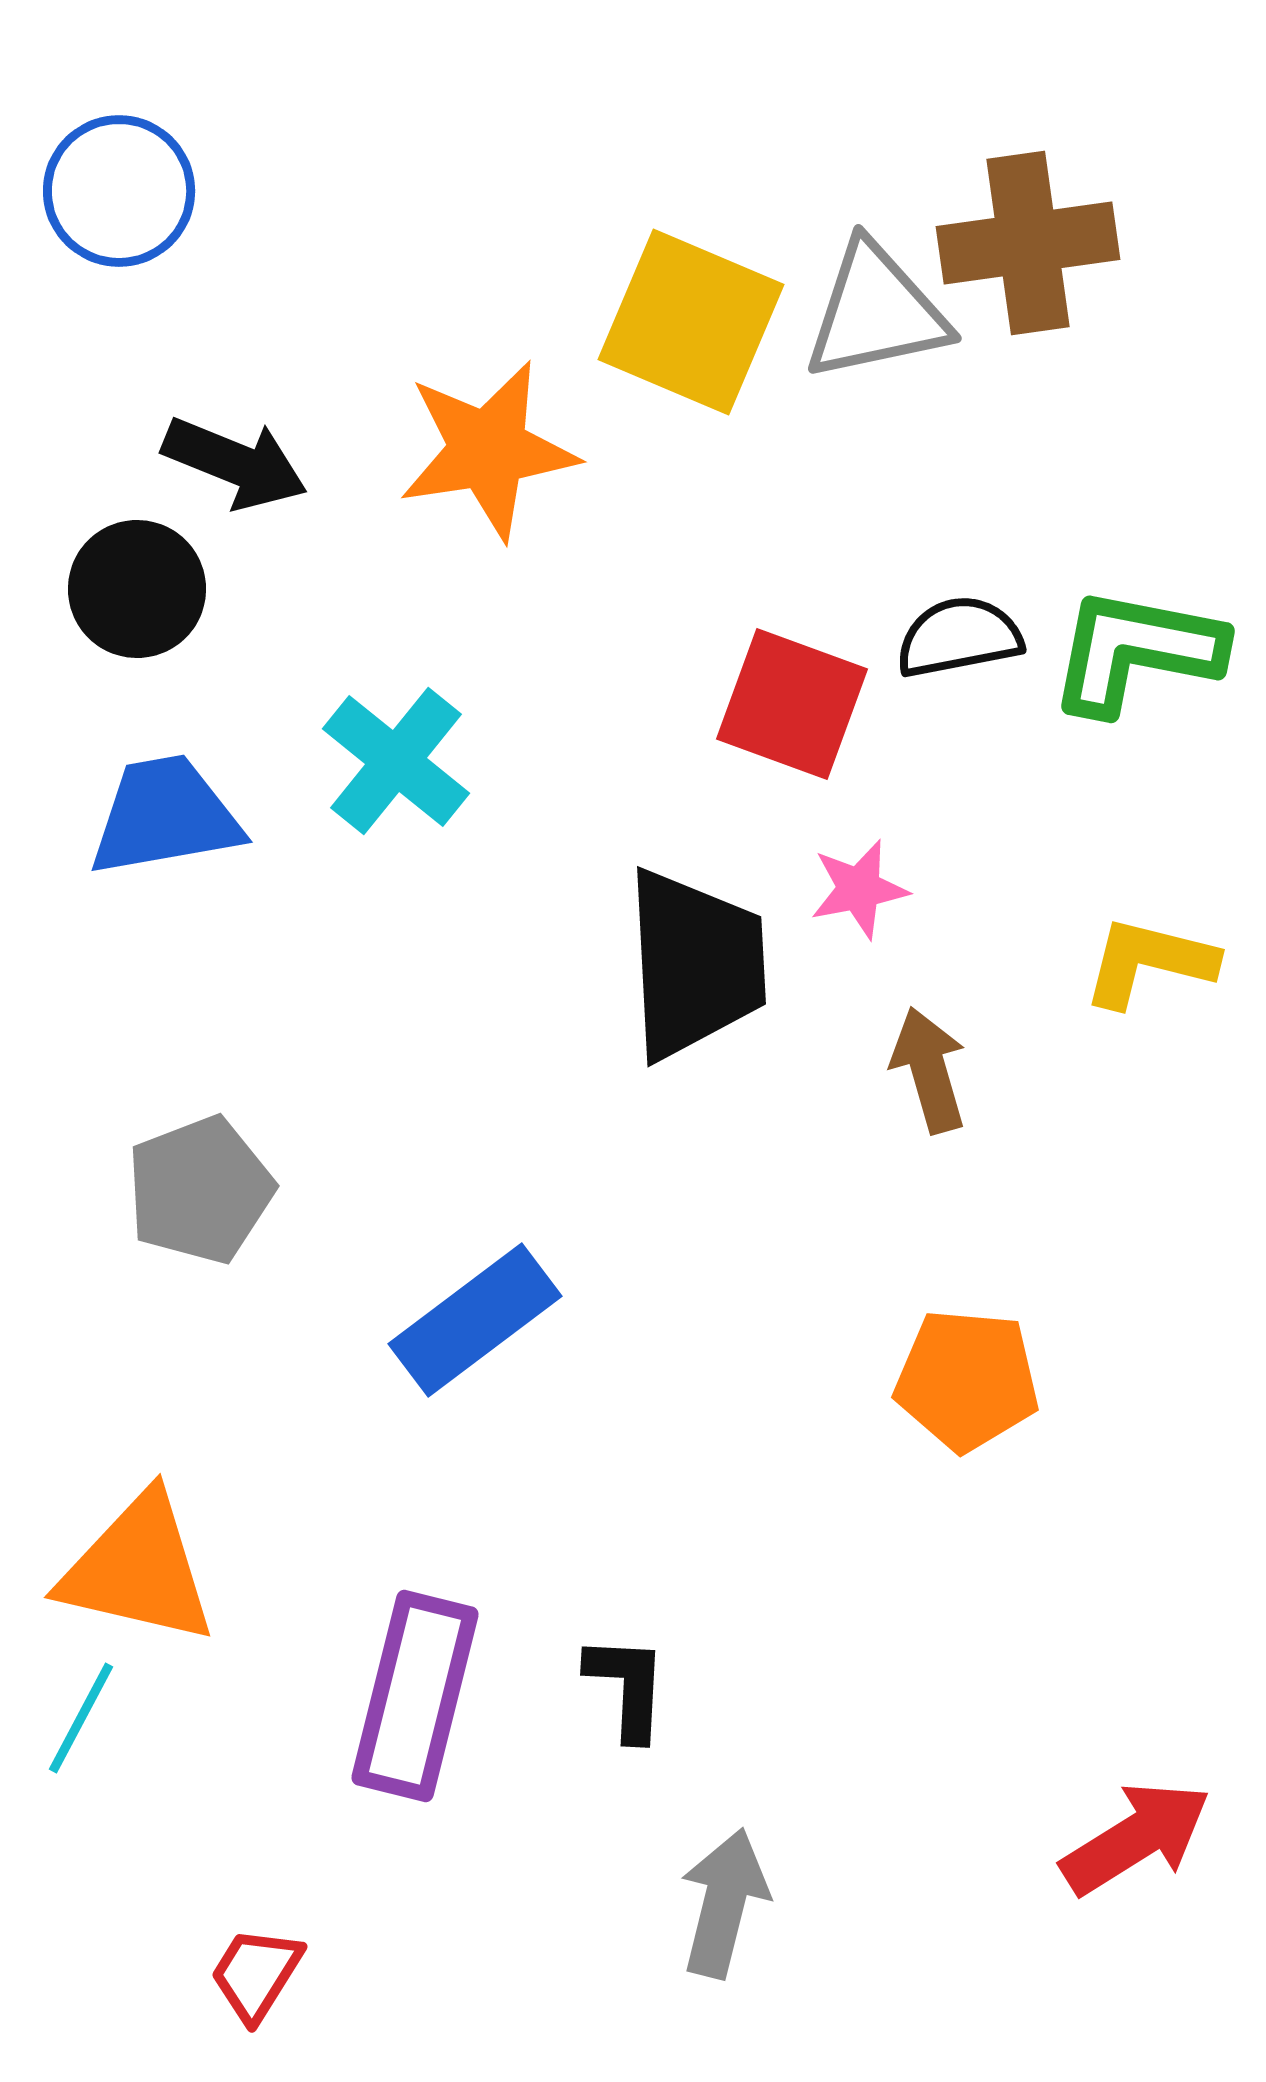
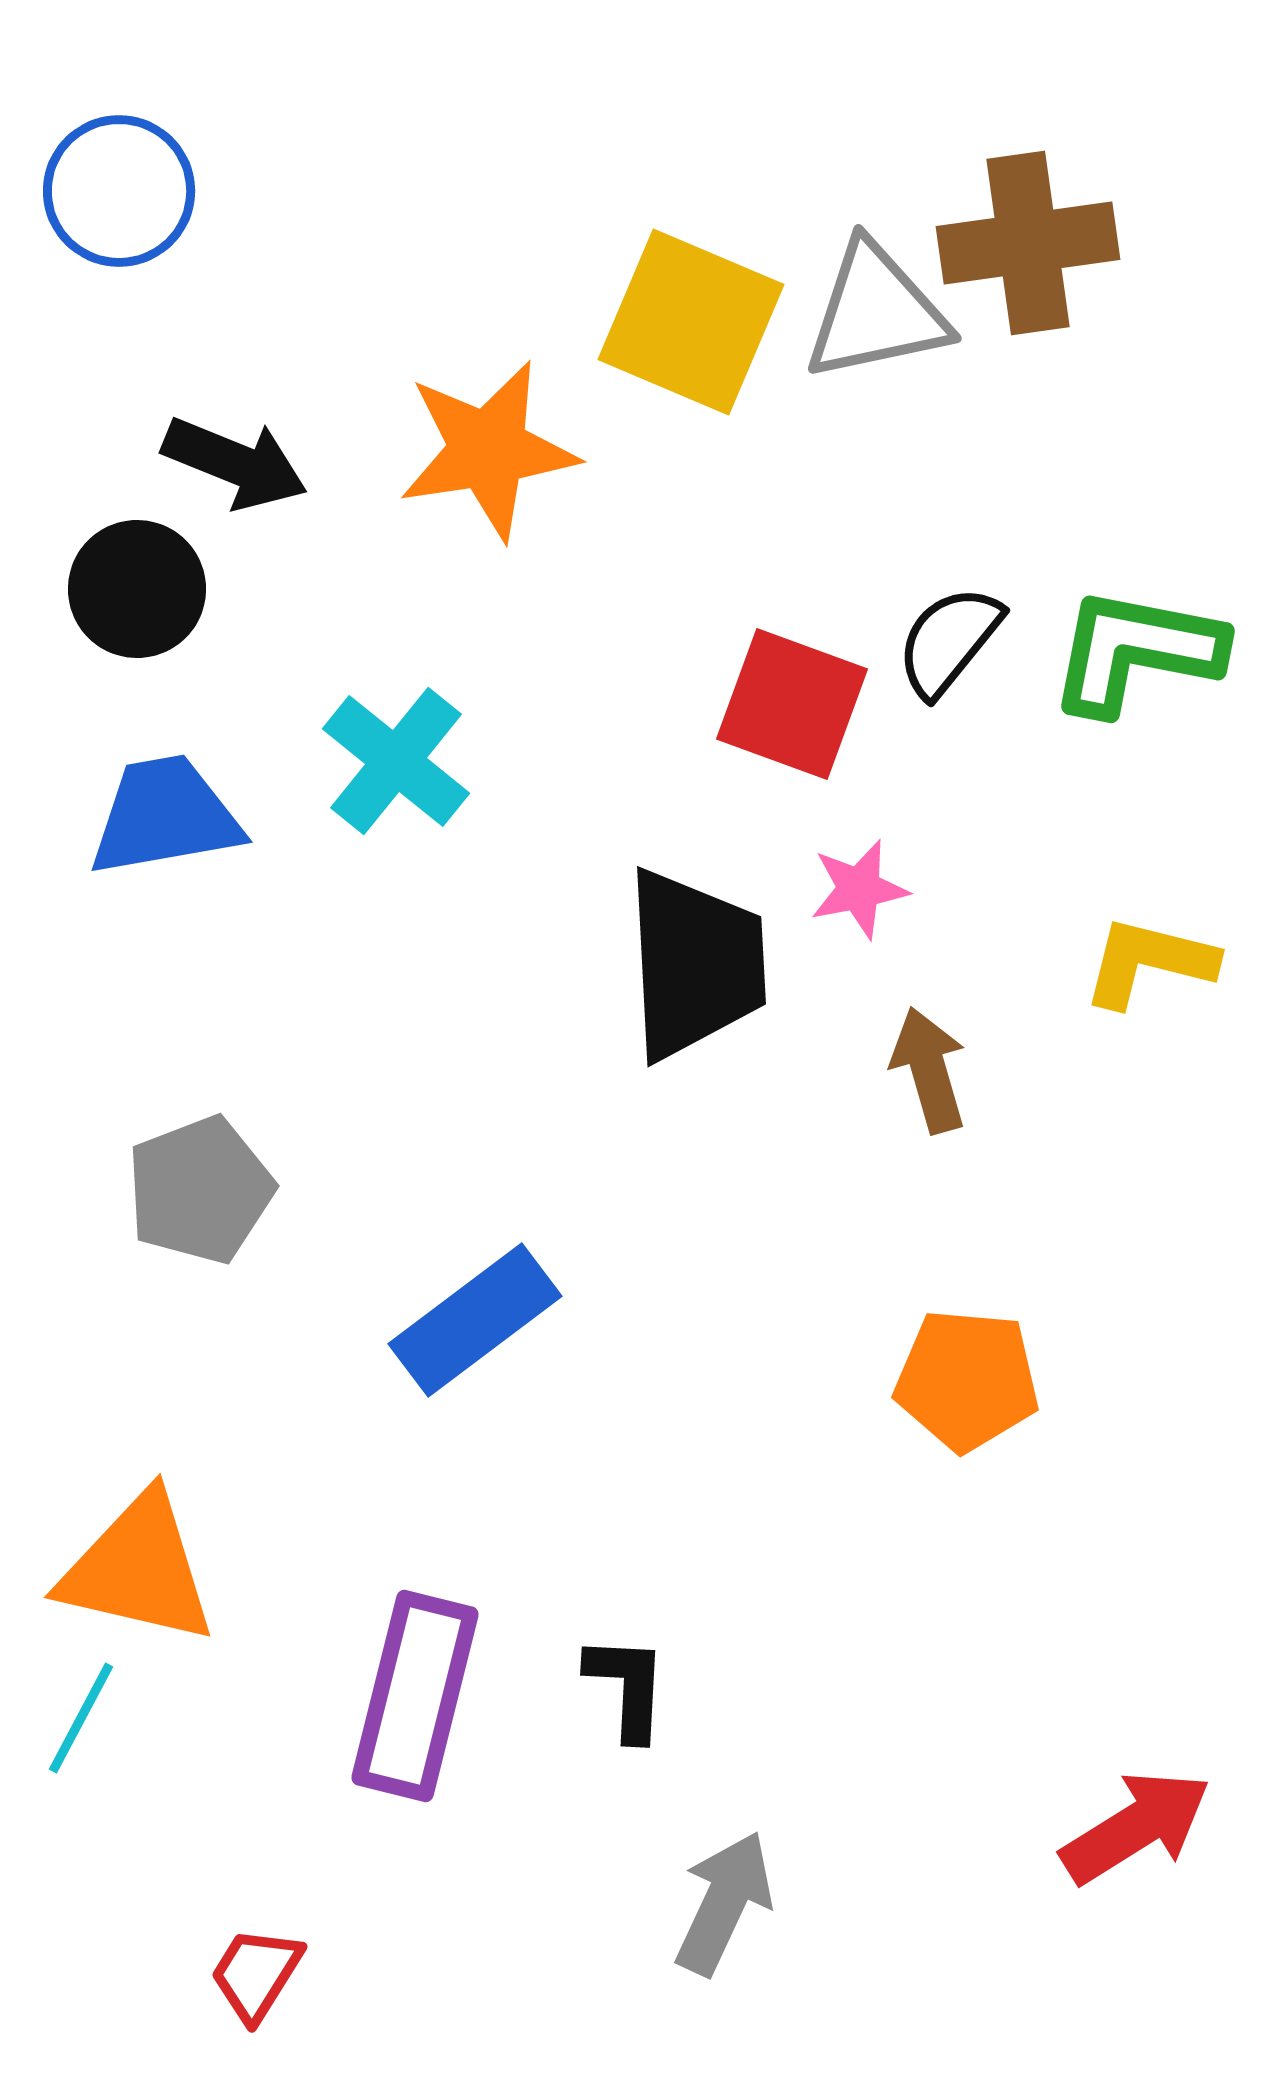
black semicircle: moved 10 px left, 4 px down; rotated 40 degrees counterclockwise
red arrow: moved 11 px up
gray arrow: rotated 11 degrees clockwise
